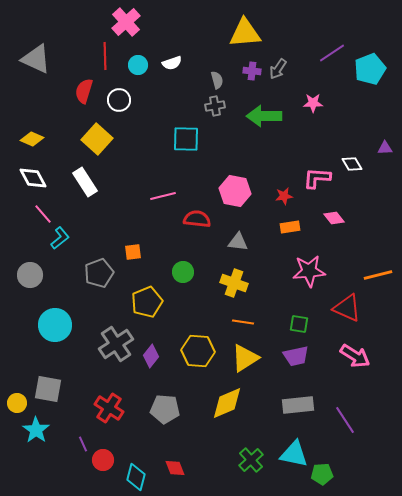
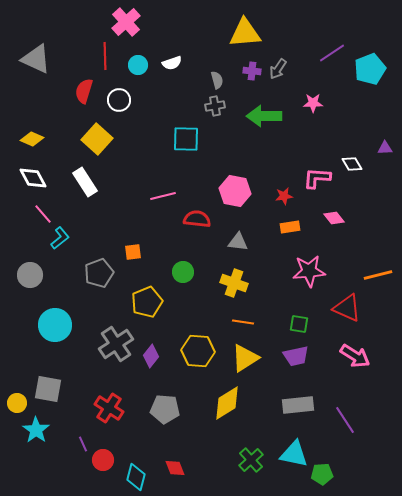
yellow diamond at (227, 403): rotated 9 degrees counterclockwise
